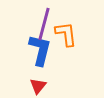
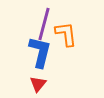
blue L-shape: moved 2 px down
red triangle: moved 2 px up
